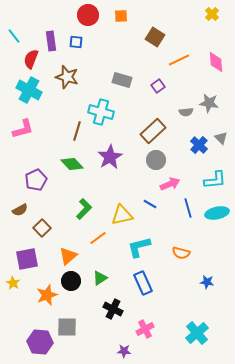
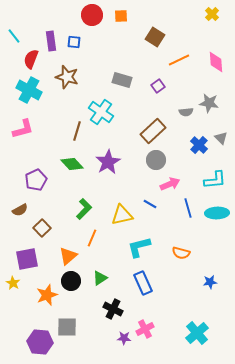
red circle at (88, 15): moved 4 px right
blue square at (76, 42): moved 2 px left
cyan cross at (101, 112): rotated 20 degrees clockwise
purple star at (110, 157): moved 2 px left, 5 px down
cyan ellipse at (217, 213): rotated 10 degrees clockwise
orange line at (98, 238): moved 6 px left; rotated 30 degrees counterclockwise
blue star at (207, 282): moved 3 px right; rotated 16 degrees counterclockwise
purple star at (124, 351): moved 13 px up
